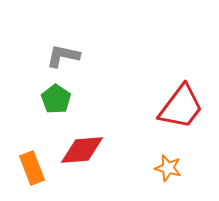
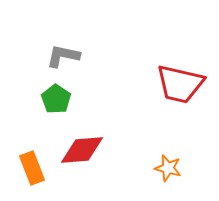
red trapezoid: moved 1 px left, 23 px up; rotated 66 degrees clockwise
